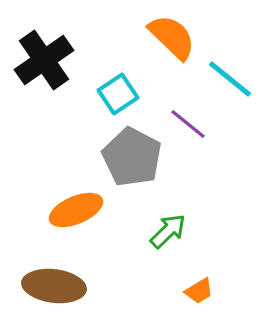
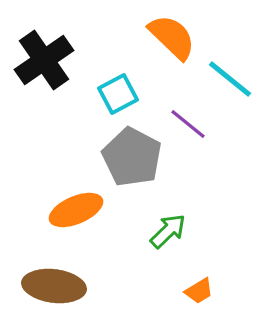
cyan square: rotated 6 degrees clockwise
